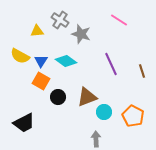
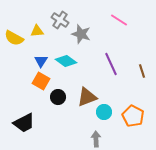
yellow semicircle: moved 6 px left, 18 px up
